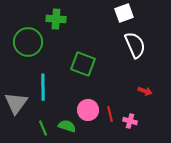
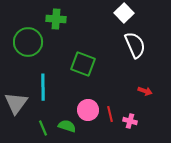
white square: rotated 24 degrees counterclockwise
